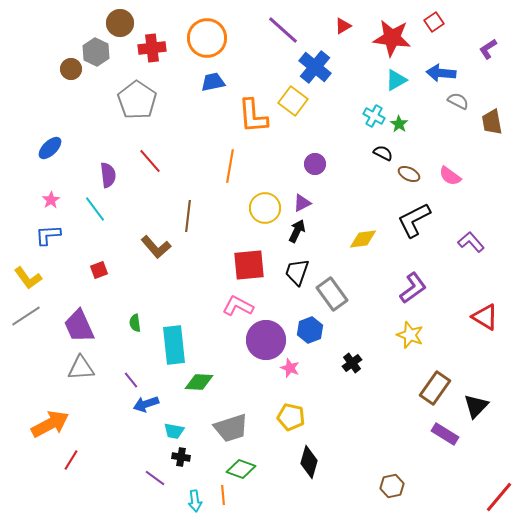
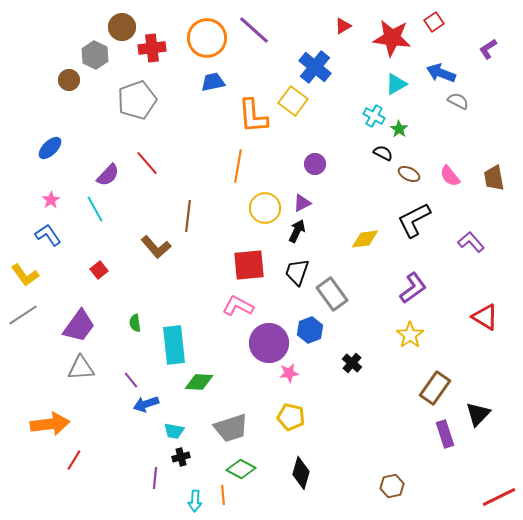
brown circle at (120, 23): moved 2 px right, 4 px down
purple line at (283, 30): moved 29 px left
gray hexagon at (96, 52): moved 1 px left, 3 px down
brown circle at (71, 69): moved 2 px left, 11 px down
blue arrow at (441, 73): rotated 16 degrees clockwise
cyan triangle at (396, 80): moved 4 px down
gray pentagon at (137, 100): rotated 18 degrees clockwise
brown trapezoid at (492, 122): moved 2 px right, 56 px down
green star at (399, 124): moved 5 px down
red line at (150, 161): moved 3 px left, 2 px down
orange line at (230, 166): moved 8 px right
purple semicircle at (108, 175): rotated 50 degrees clockwise
pink semicircle at (450, 176): rotated 15 degrees clockwise
cyan line at (95, 209): rotated 8 degrees clockwise
blue L-shape at (48, 235): rotated 60 degrees clockwise
yellow diamond at (363, 239): moved 2 px right
red square at (99, 270): rotated 18 degrees counterclockwise
yellow L-shape at (28, 278): moved 3 px left, 3 px up
gray line at (26, 316): moved 3 px left, 1 px up
purple trapezoid at (79, 326): rotated 120 degrees counterclockwise
yellow star at (410, 335): rotated 16 degrees clockwise
purple circle at (266, 340): moved 3 px right, 3 px down
black cross at (352, 363): rotated 12 degrees counterclockwise
pink star at (290, 368): moved 1 px left, 5 px down; rotated 30 degrees counterclockwise
black triangle at (476, 406): moved 2 px right, 8 px down
orange arrow at (50, 424): rotated 21 degrees clockwise
purple rectangle at (445, 434): rotated 40 degrees clockwise
black cross at (181, 457): rotated 24 degrees counterclockwise
red line at (71, 460): moved 3 px right
black diamond at (309, 462): moved 8 px left, 11 px down
green diamond at (241, 469): rotated 8 degrees clockwise
purple line at (155, 478): rotated 60 degrees clockwise
red line at (499, 497): rotated 24 degrees clockwise
cyan arrow at (195, 501): rotated 10 degrees clockwise
